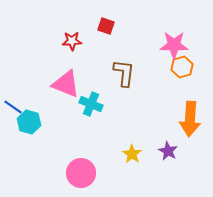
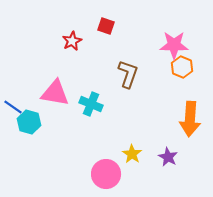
red star: rotated 24 degrees counterclockwise
orange hexagon: rotated 20 degrees counterclockwise
brown L-shape: moved 4 px right, 1 px down; rotated 12 degrees clockwise
pink triangle: moved 11 px left, 9 px down; rotated 12 degrees counterclockwise
purple star: moved 6 px down
pink circle: moved 25 px right, 1 px down
